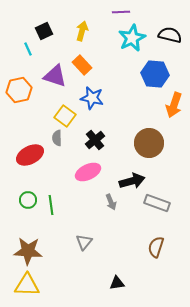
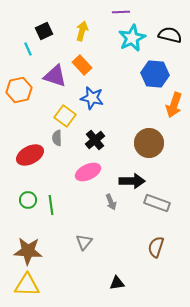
black arrow: rotated 15 degrees clockwise
